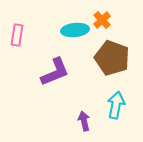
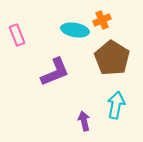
orange cross: rotated 18 degrees clockwise
cyan ellipse: rotated 16 degrees clockwise
pink rectangle: rotated 30 degrees counterclockwise
brown pentagon: rotated 12 degrees clockwise
